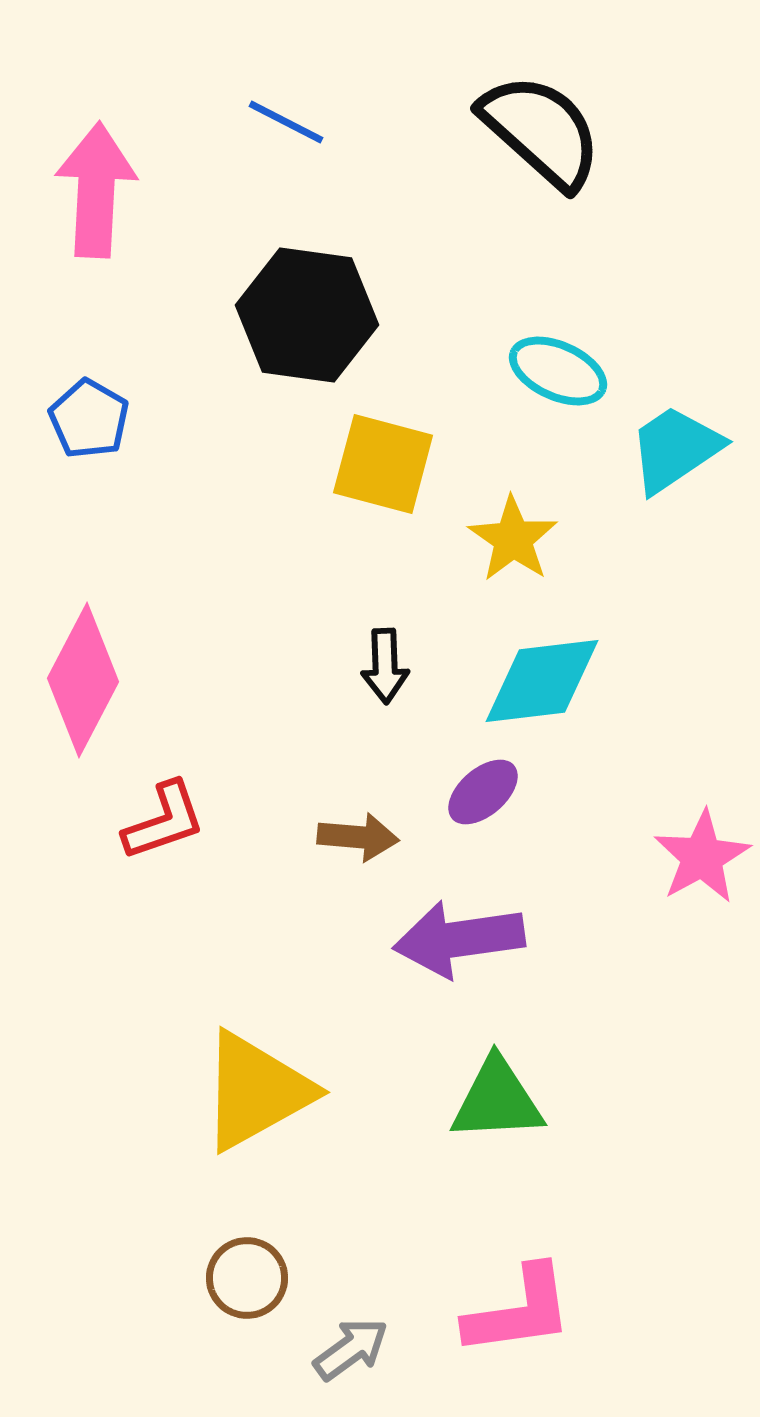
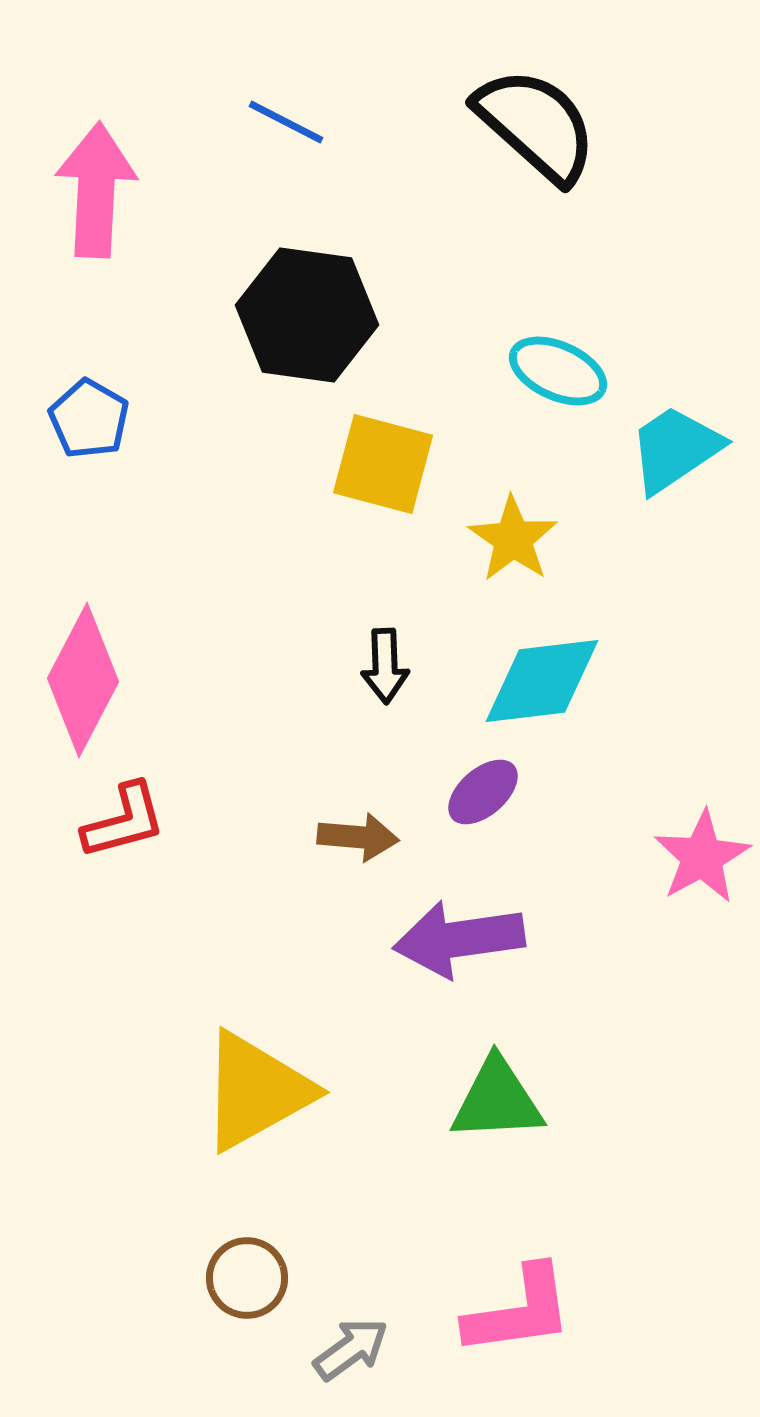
black semicircle: moved 5 px left, 6 px up
red L-shape: moved 40 px left; rotated 4 degrees clockwise
